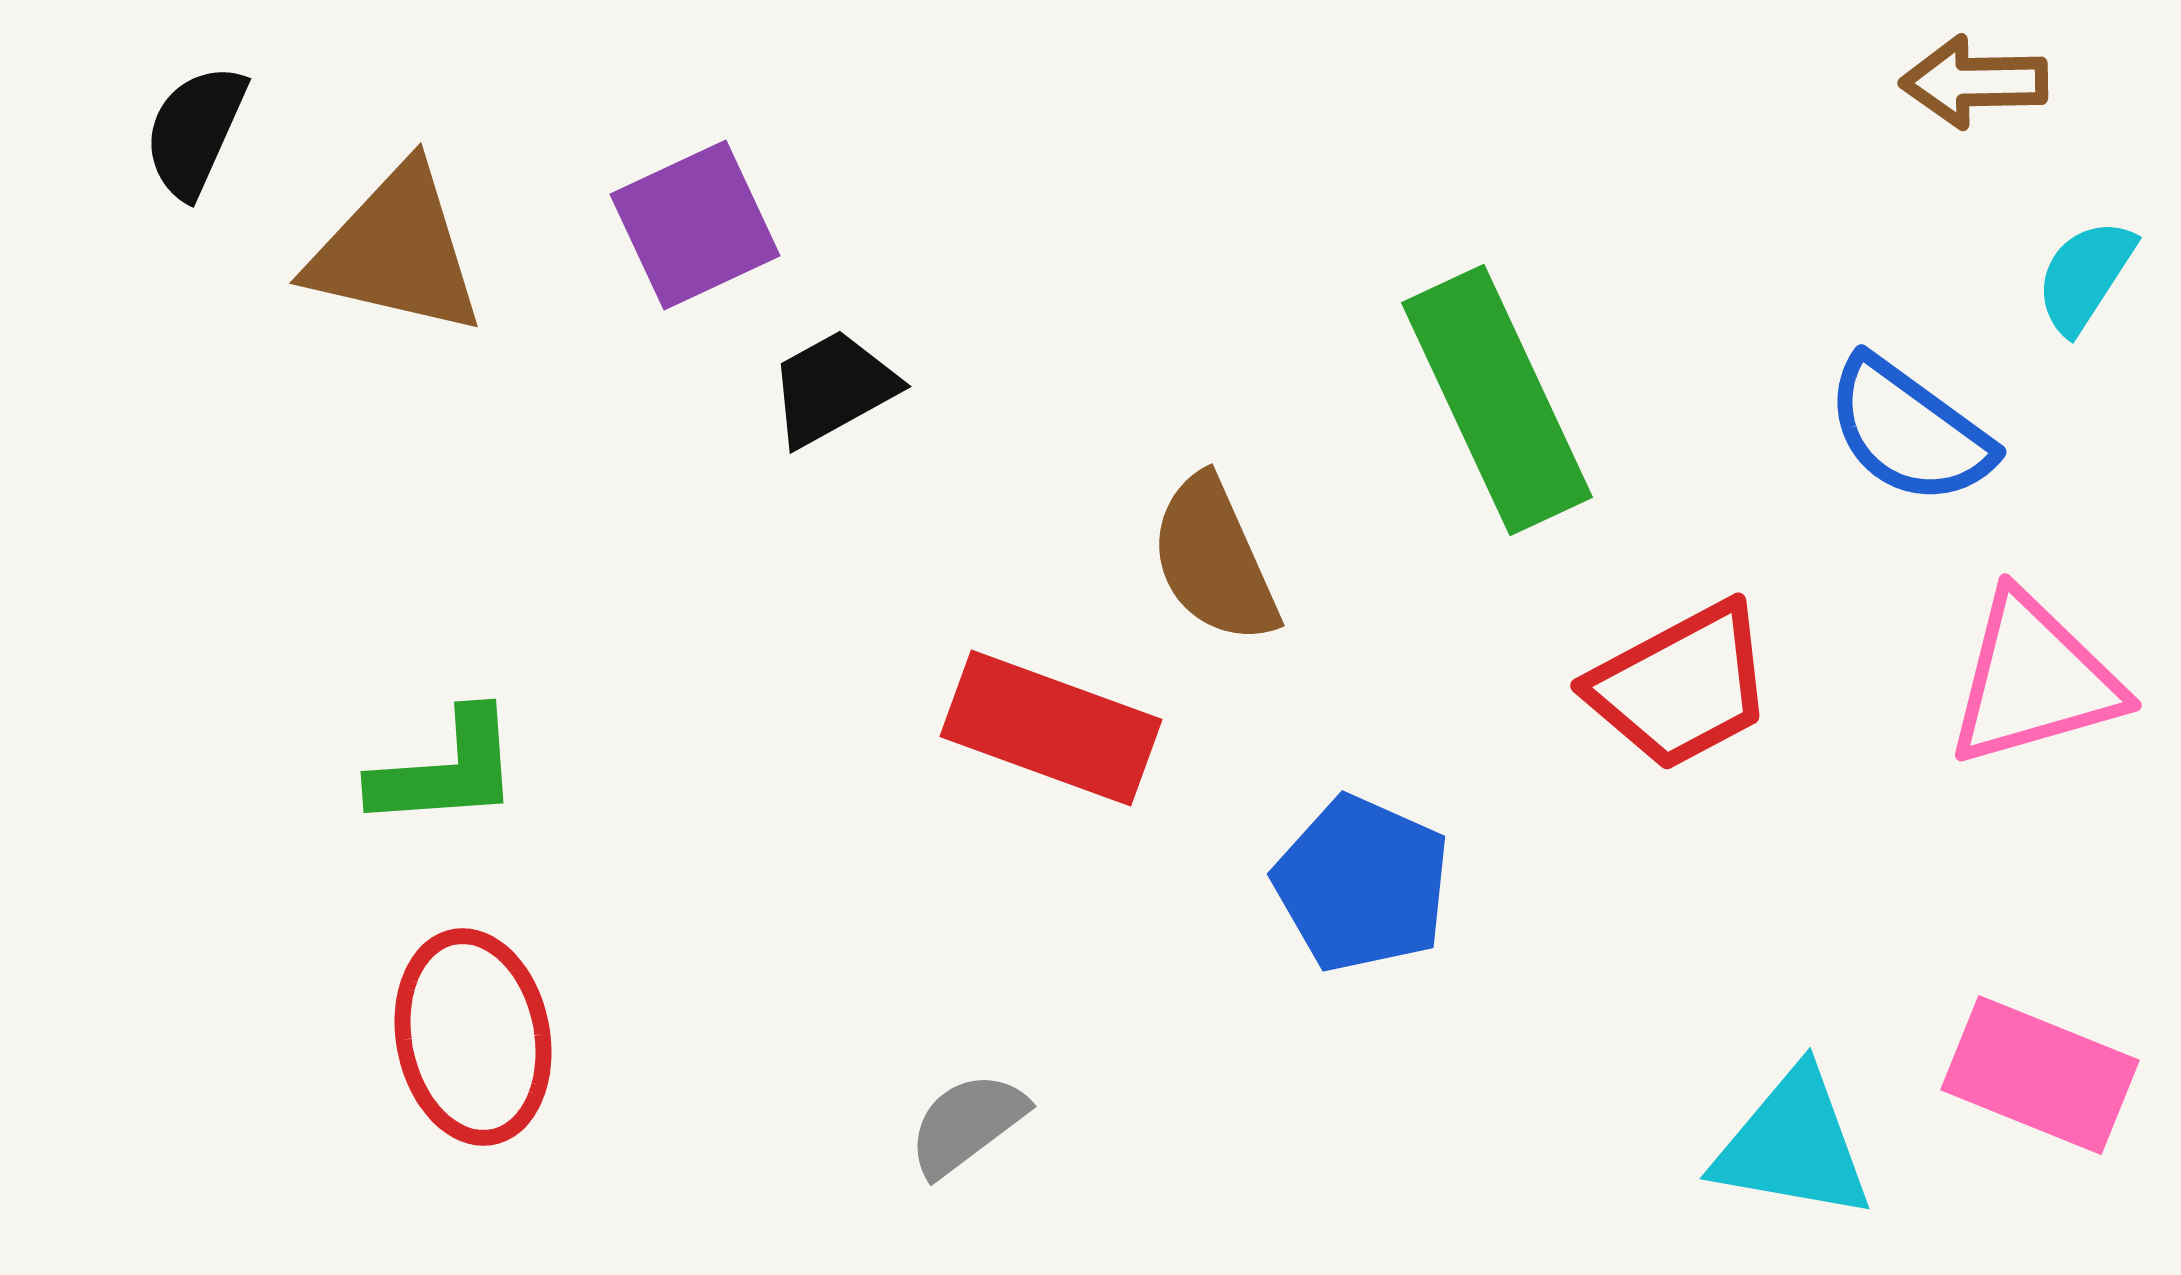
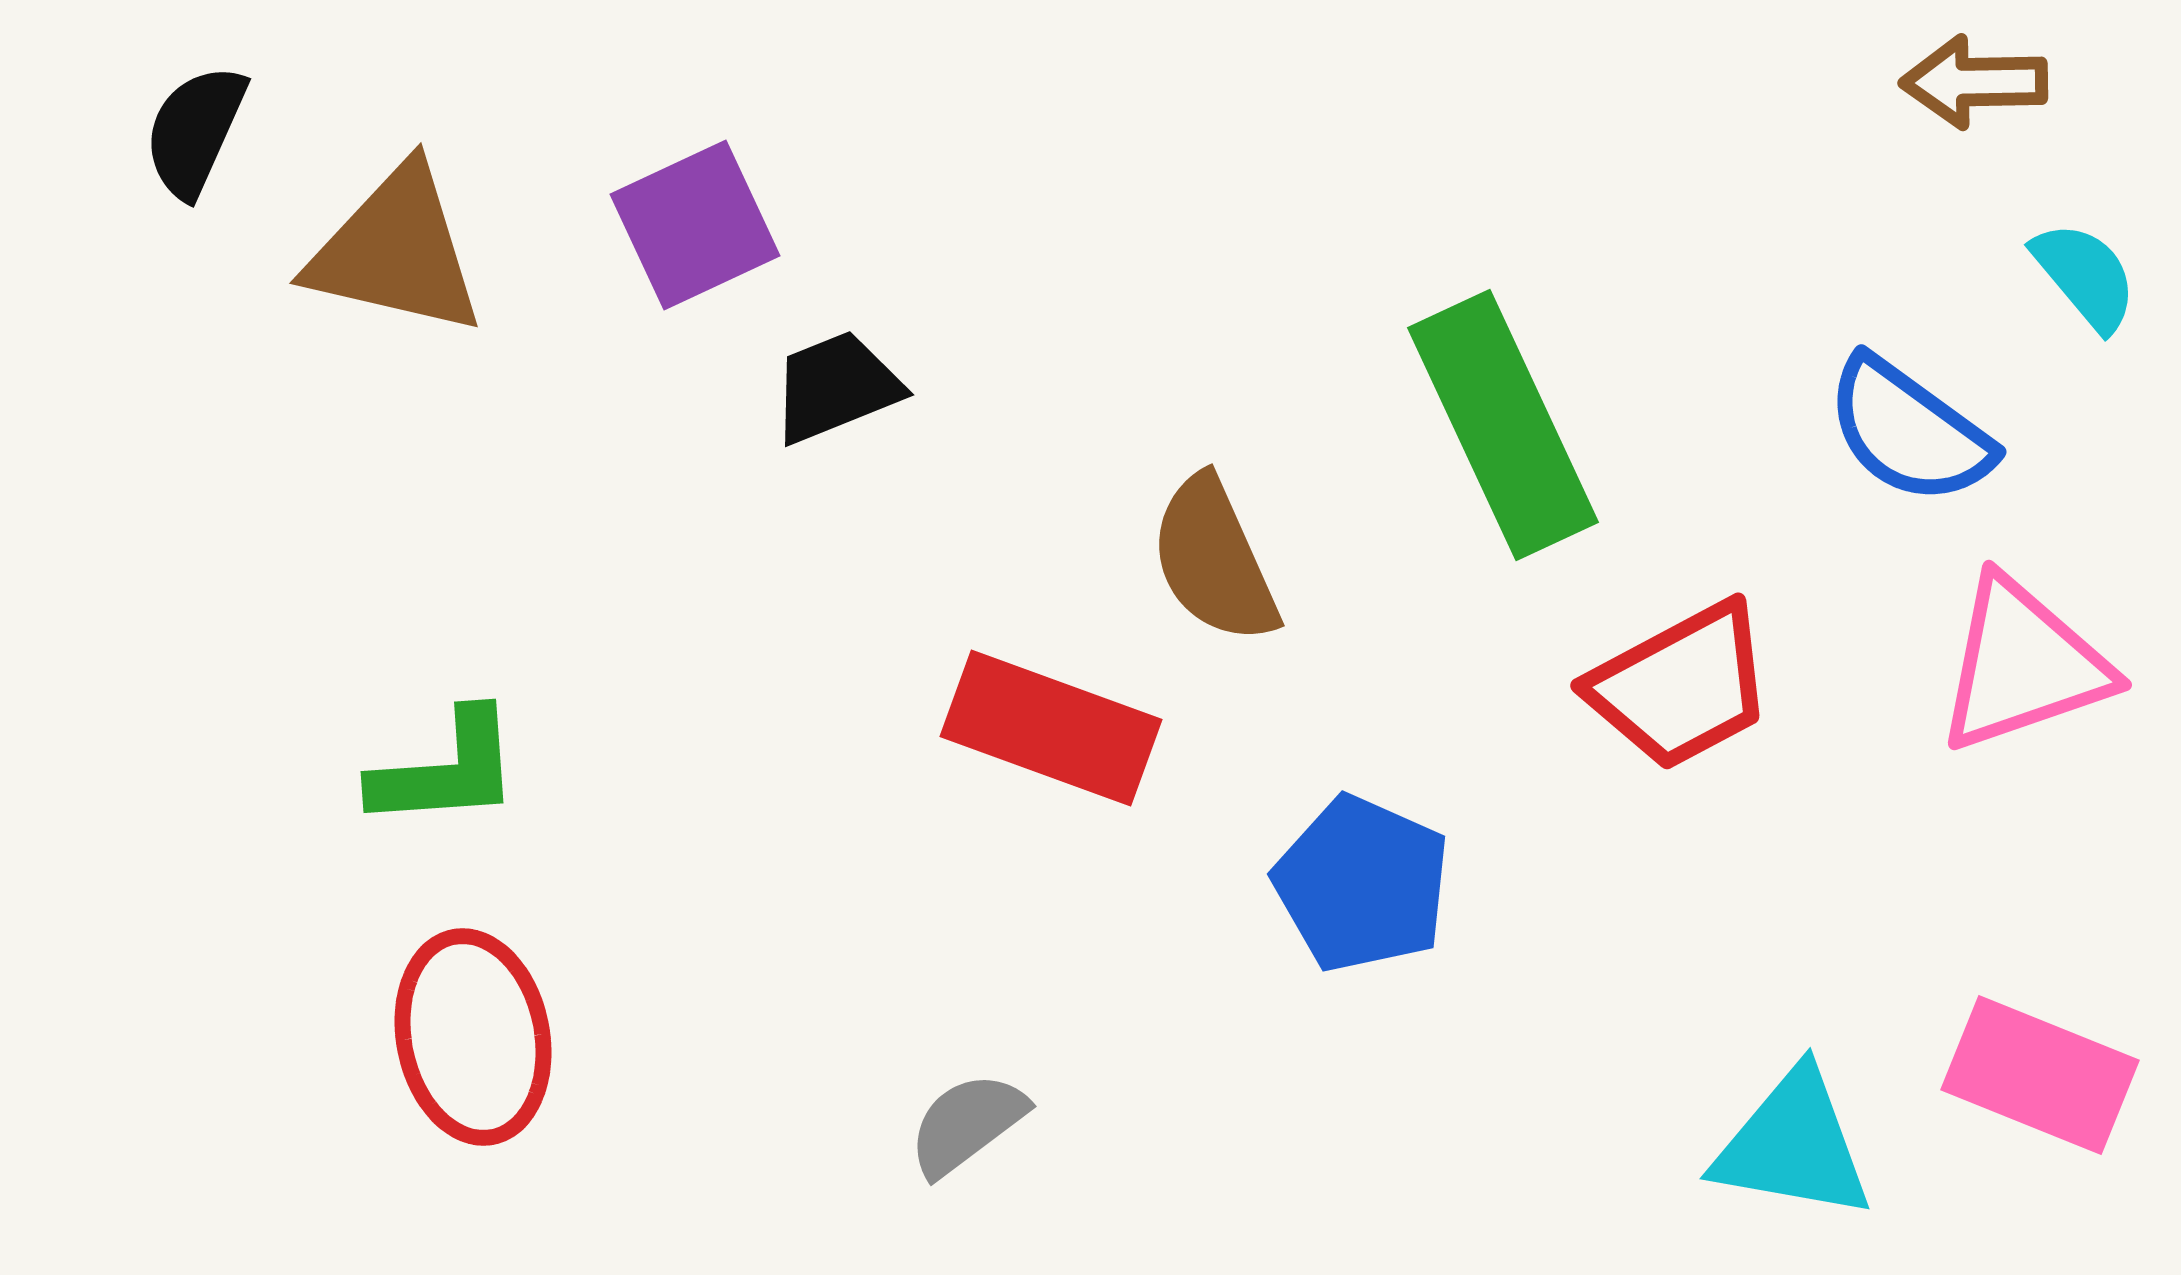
cyan semicircle: rotated 107 degrees clockwise
black trapezoid: moved 3 px right, 1 px up; rotated 7 degrees clockwise
green rectangle: moved 6 px right, 25 px down
pink triangle: moved 11 px left, 15 px up; rotated 3 degrees counterclockwise
